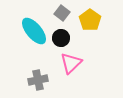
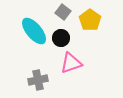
gray square: moved 1 px right, 1 px up
pink triangle: rotated 25 degrees clockwise
